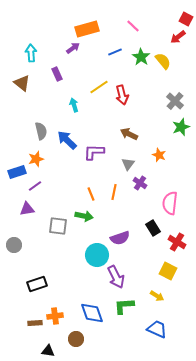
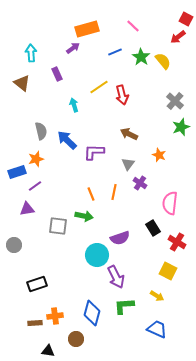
blue diamond at (92, 313): rotated 35 degrees clockwise
